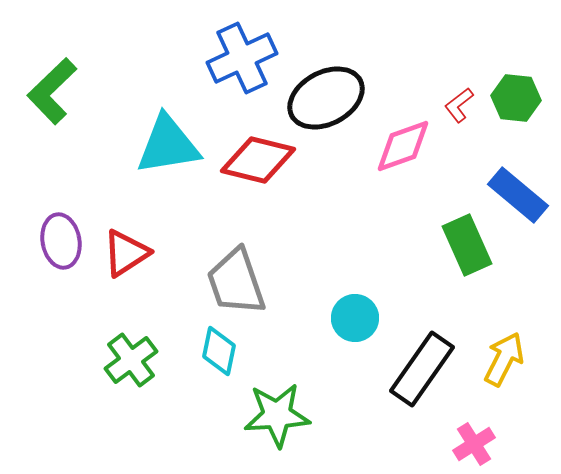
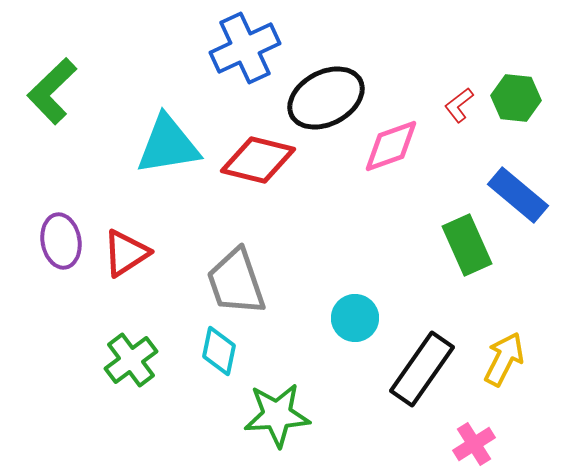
blue cross: moved 3 px right, 10 px up
pink diamond: moved 12 px left
